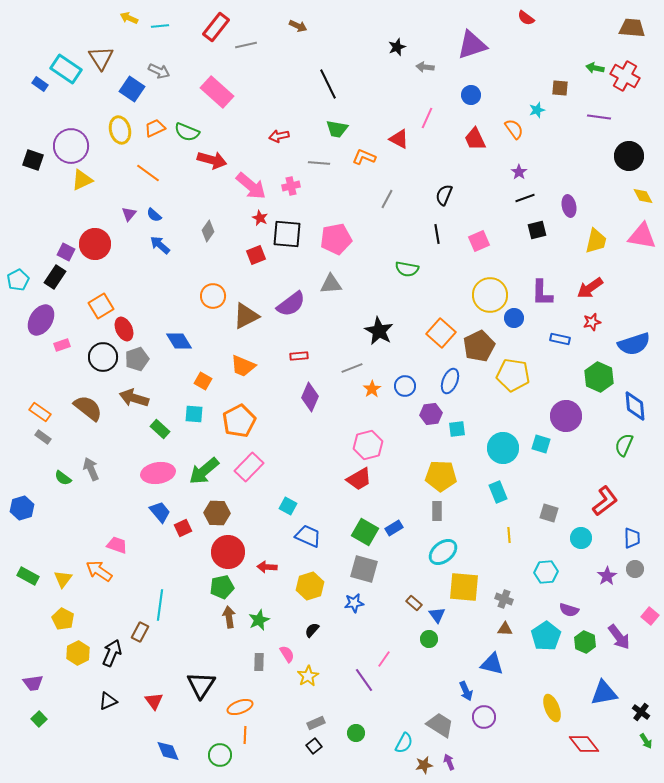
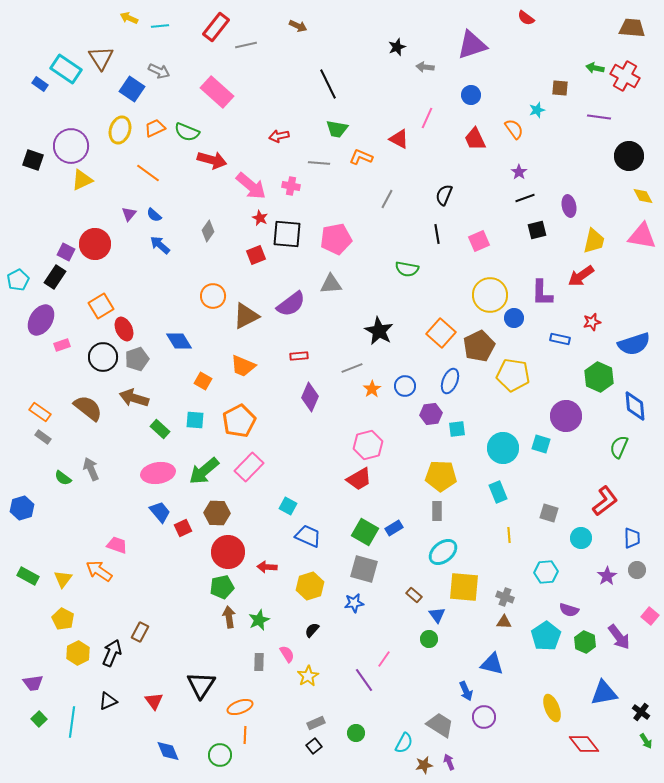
yellow ellipse at (120, 130): rotated 32 degrees clockwise
orange L-shape at (364, 157): moved 3 px left
pink cross at (291, 186): rotated 24 degrees clockwise
yellow trapezoid at (596, 241): moved 2 px left
red arrow at (590, 288): moved 9 px left, 12 px up
cyan square at (194, 414): moved 1 px right, 6 px down
green semicircle at (624, 445): moved 5 px left, 2 px down
gray circle at (635, 569): moved 2 px right, 1 px down
gray cross at (504, 599): moved 1 px right, 2 px up
brown rectangle at (414, 603): moved 8 px up
cyan line at (160, 605): moved 88 px left, 117 px down
brown triangle at (505, 629): moved 1 px left, 7 px up
